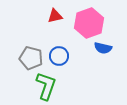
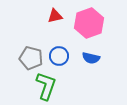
blue semicircle: moved 12 px left, 10 px down
